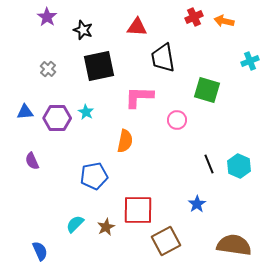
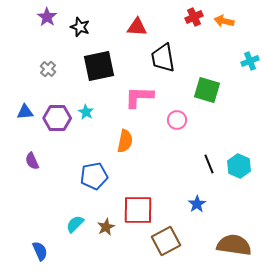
black star: moved 3 px left, 3 px up
